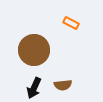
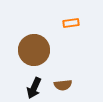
orange rectangle: rotated 35 degrees counterclockwise
